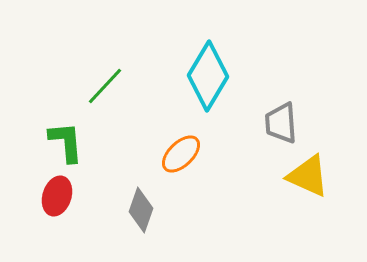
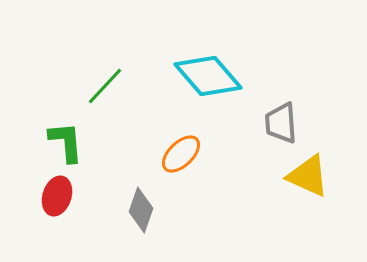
cyan diamond: rotated 72 degrees counterclockwise
